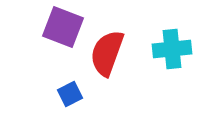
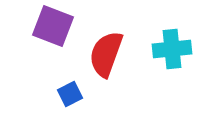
purple square: moved 10 px left, 1 px up
red semicircle: moved 1 px left, 1 px down
